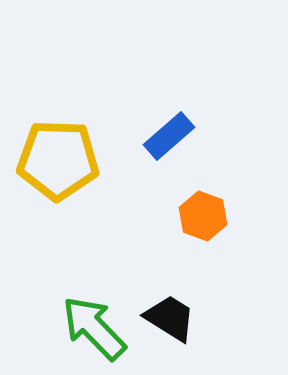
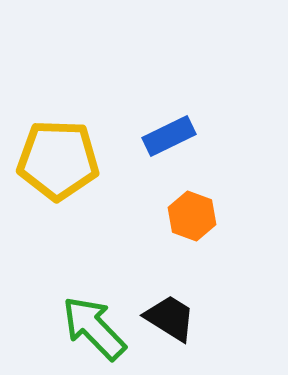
blue rectangle: rotated 15 degrees clockwise
orange hexagon: moved 11 px left
